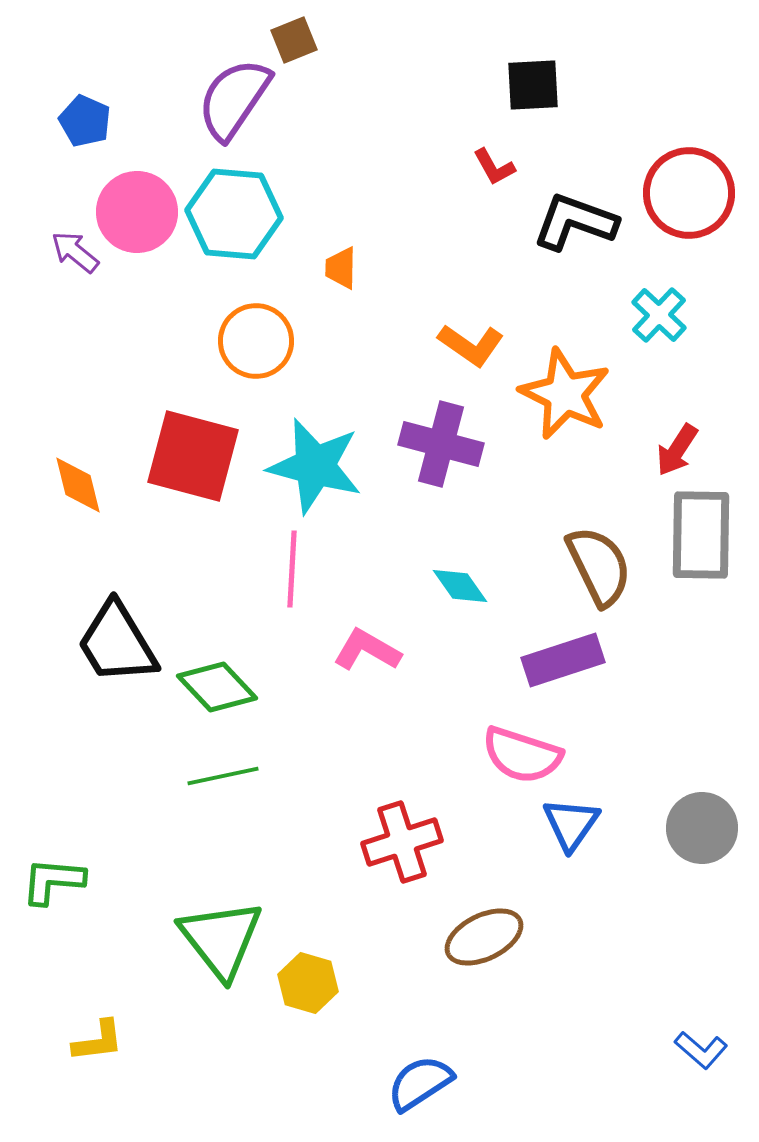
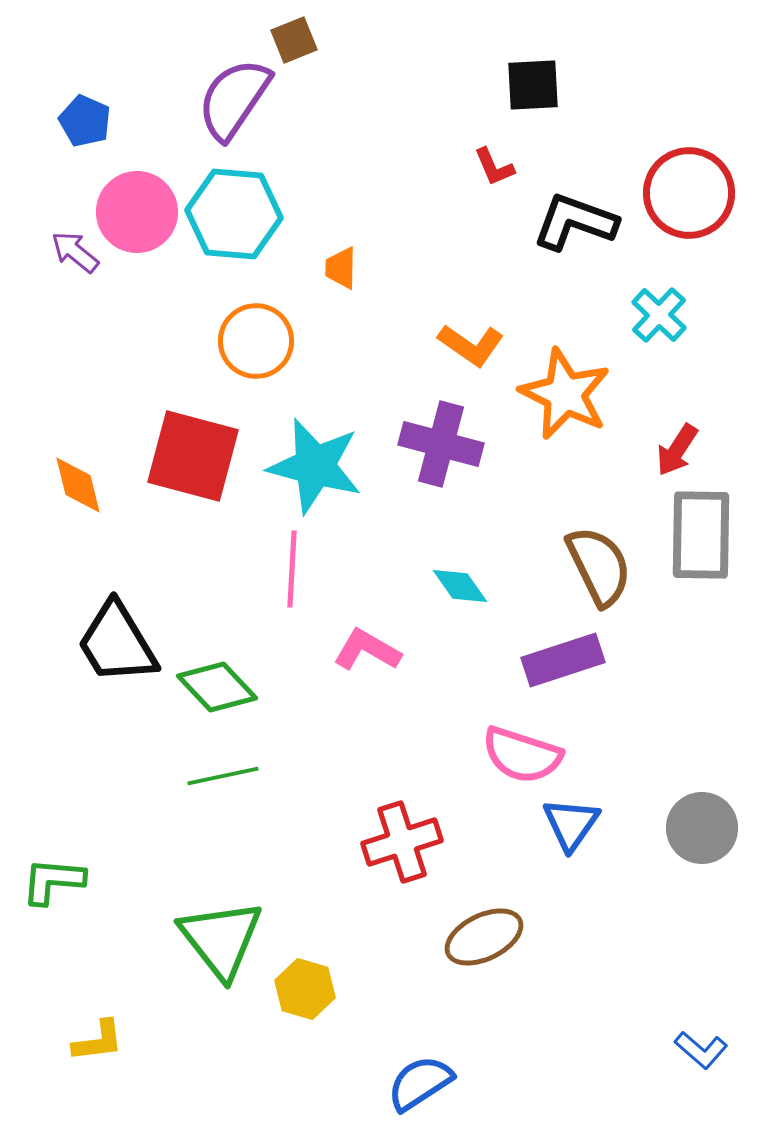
red L-shape: rotated 6 degrees clockwise
yellow hexagon: moved 3 px left, 6 px down
